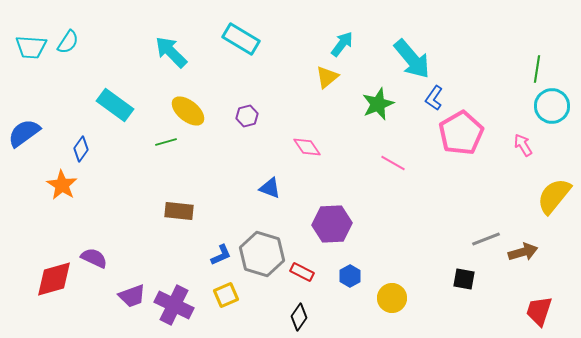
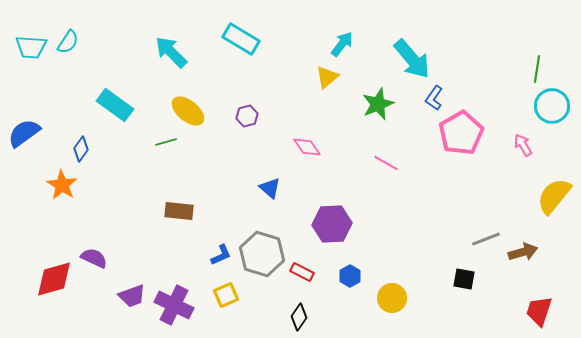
pink line at (393, 163): moved 7 px left
blue triangle at (270, 188): rotated 20 degrees clockwise
